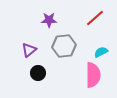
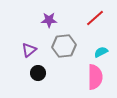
pink semicircle: moved 2 px right, 2 px down
